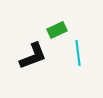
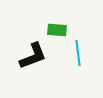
green rectangle: rotated 30 degrees clockwise
